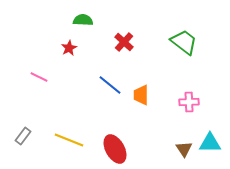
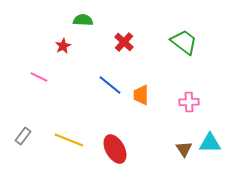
red star: moved 6 px left, 2 px up
